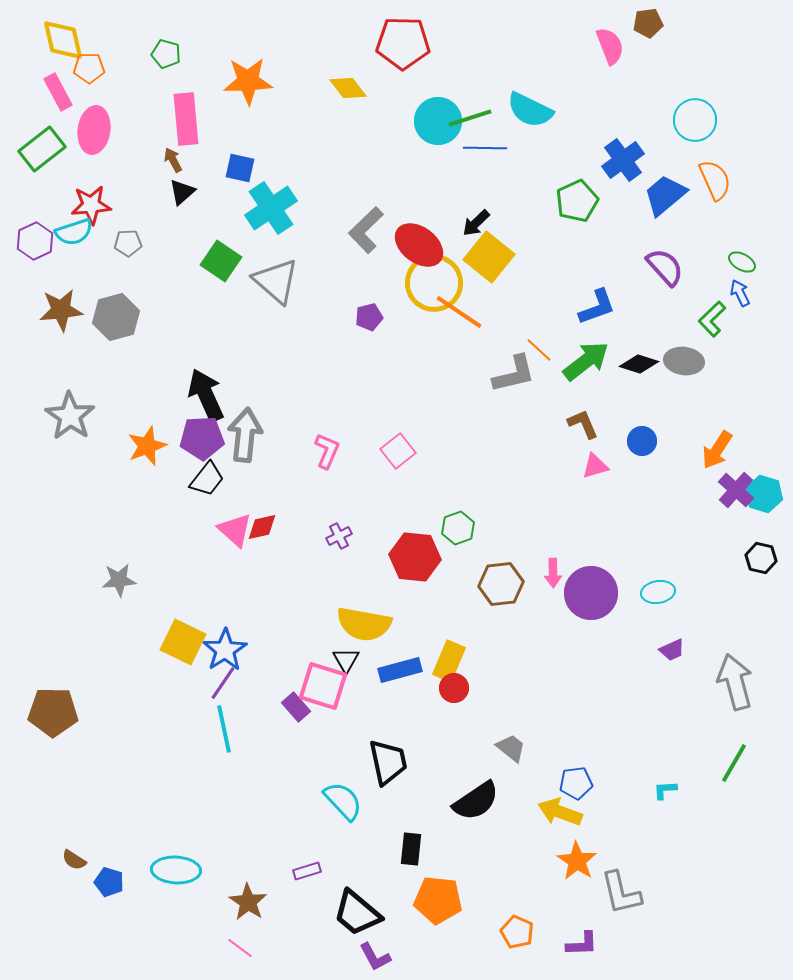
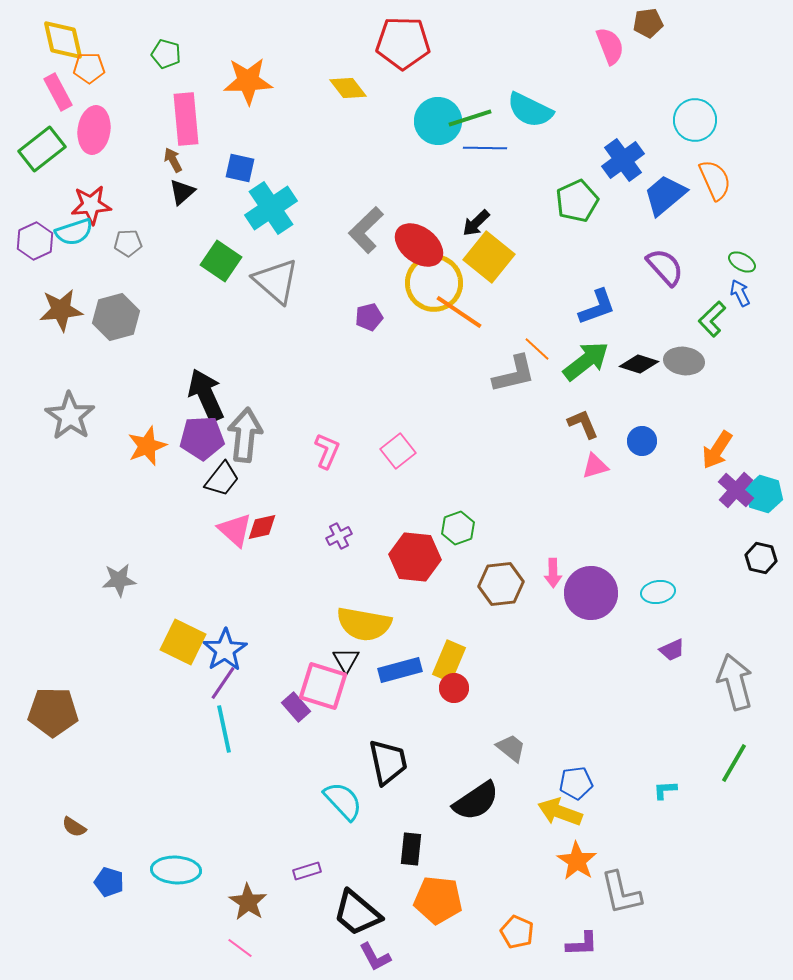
orange line at (539, 350): moved 2 px left, 1 px up
black trapezoid at (207, 479): moved 15 px right
brown semicircle at (74, 860): moved 33 px up
